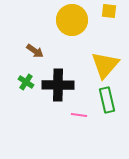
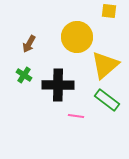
yellow circle: moved 5 px right, 17 px down
brown arrow: moved 6 px left, 7 px up; rotated 84 degrees clockwise
yellow triangle: rotated 8 degrees clockwise
green cross: moved 2 px left, 7 px up
green rectangle: rotated 40 degrees counterclockwise
pink line: moved 3 px left, 1 px down
